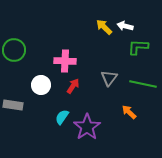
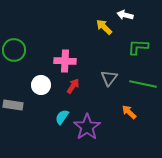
white arrow: moved 11 px up
